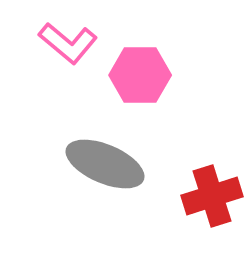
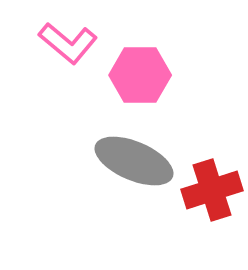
gray ellipse: moved 29 px right, 3 px up
red cross: moved 6 px up
